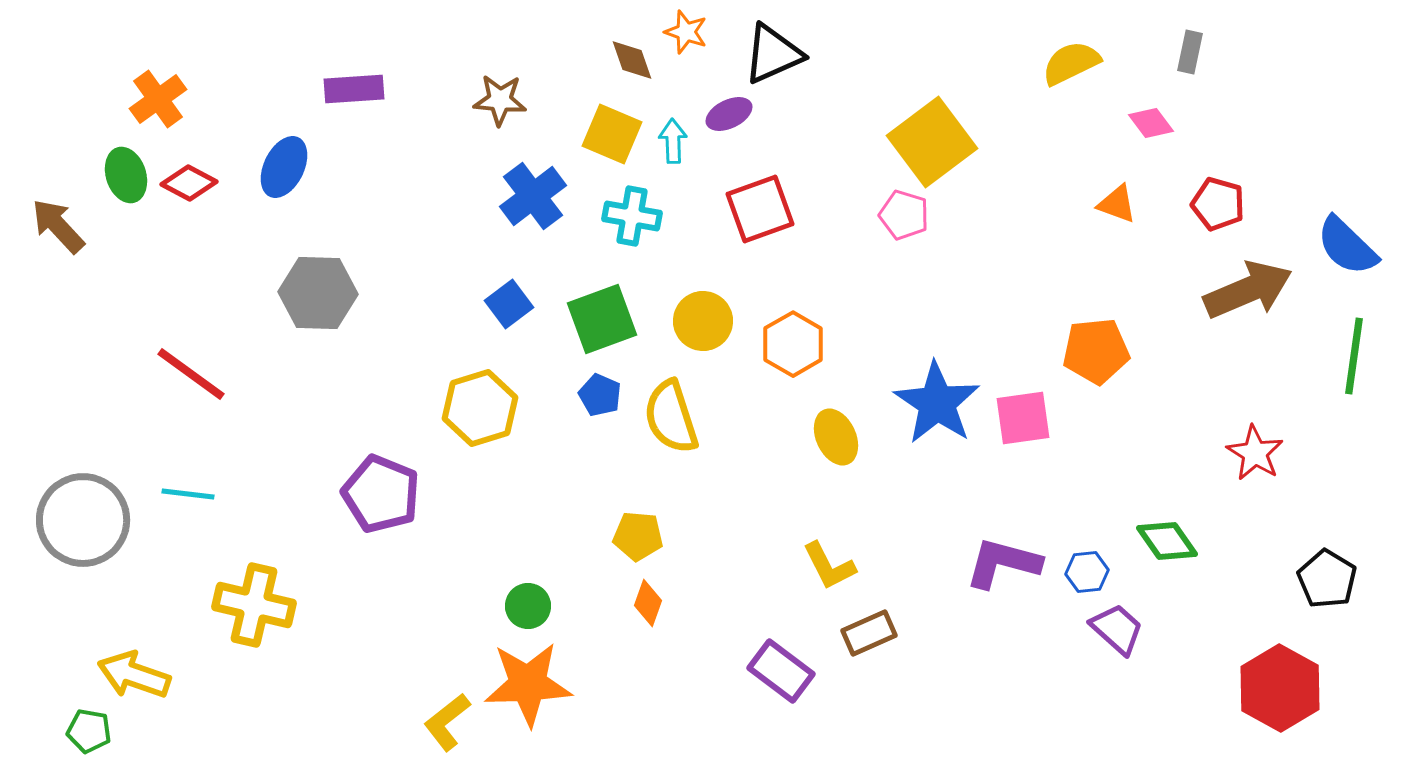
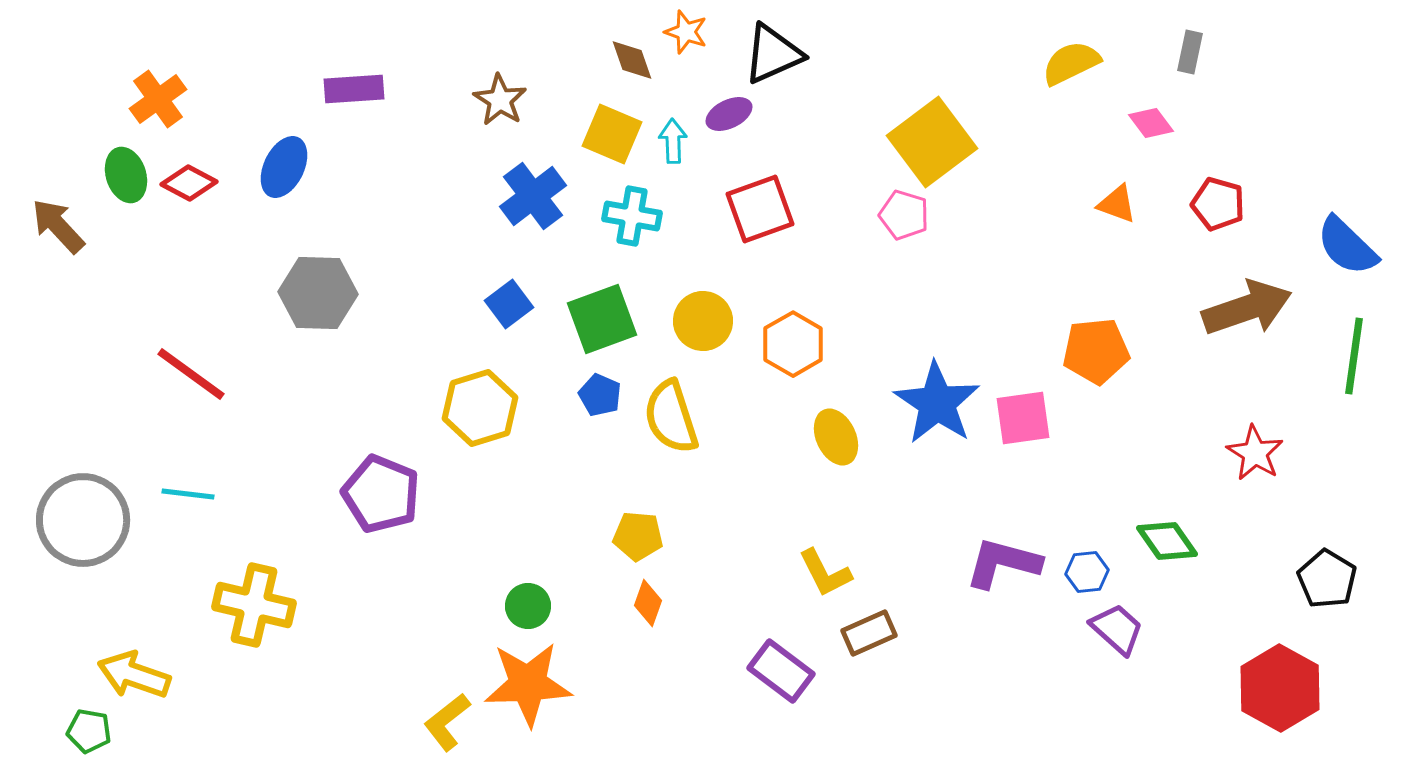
brown star at (500, 100): rotated 28 degrees clockwise
brown arrow at (1248, 290): moved 1 px left, 18 px down; rotated 4 degrees clockwise
yellow L-shape at (829, 566): moved 4 px left, 7 px down
